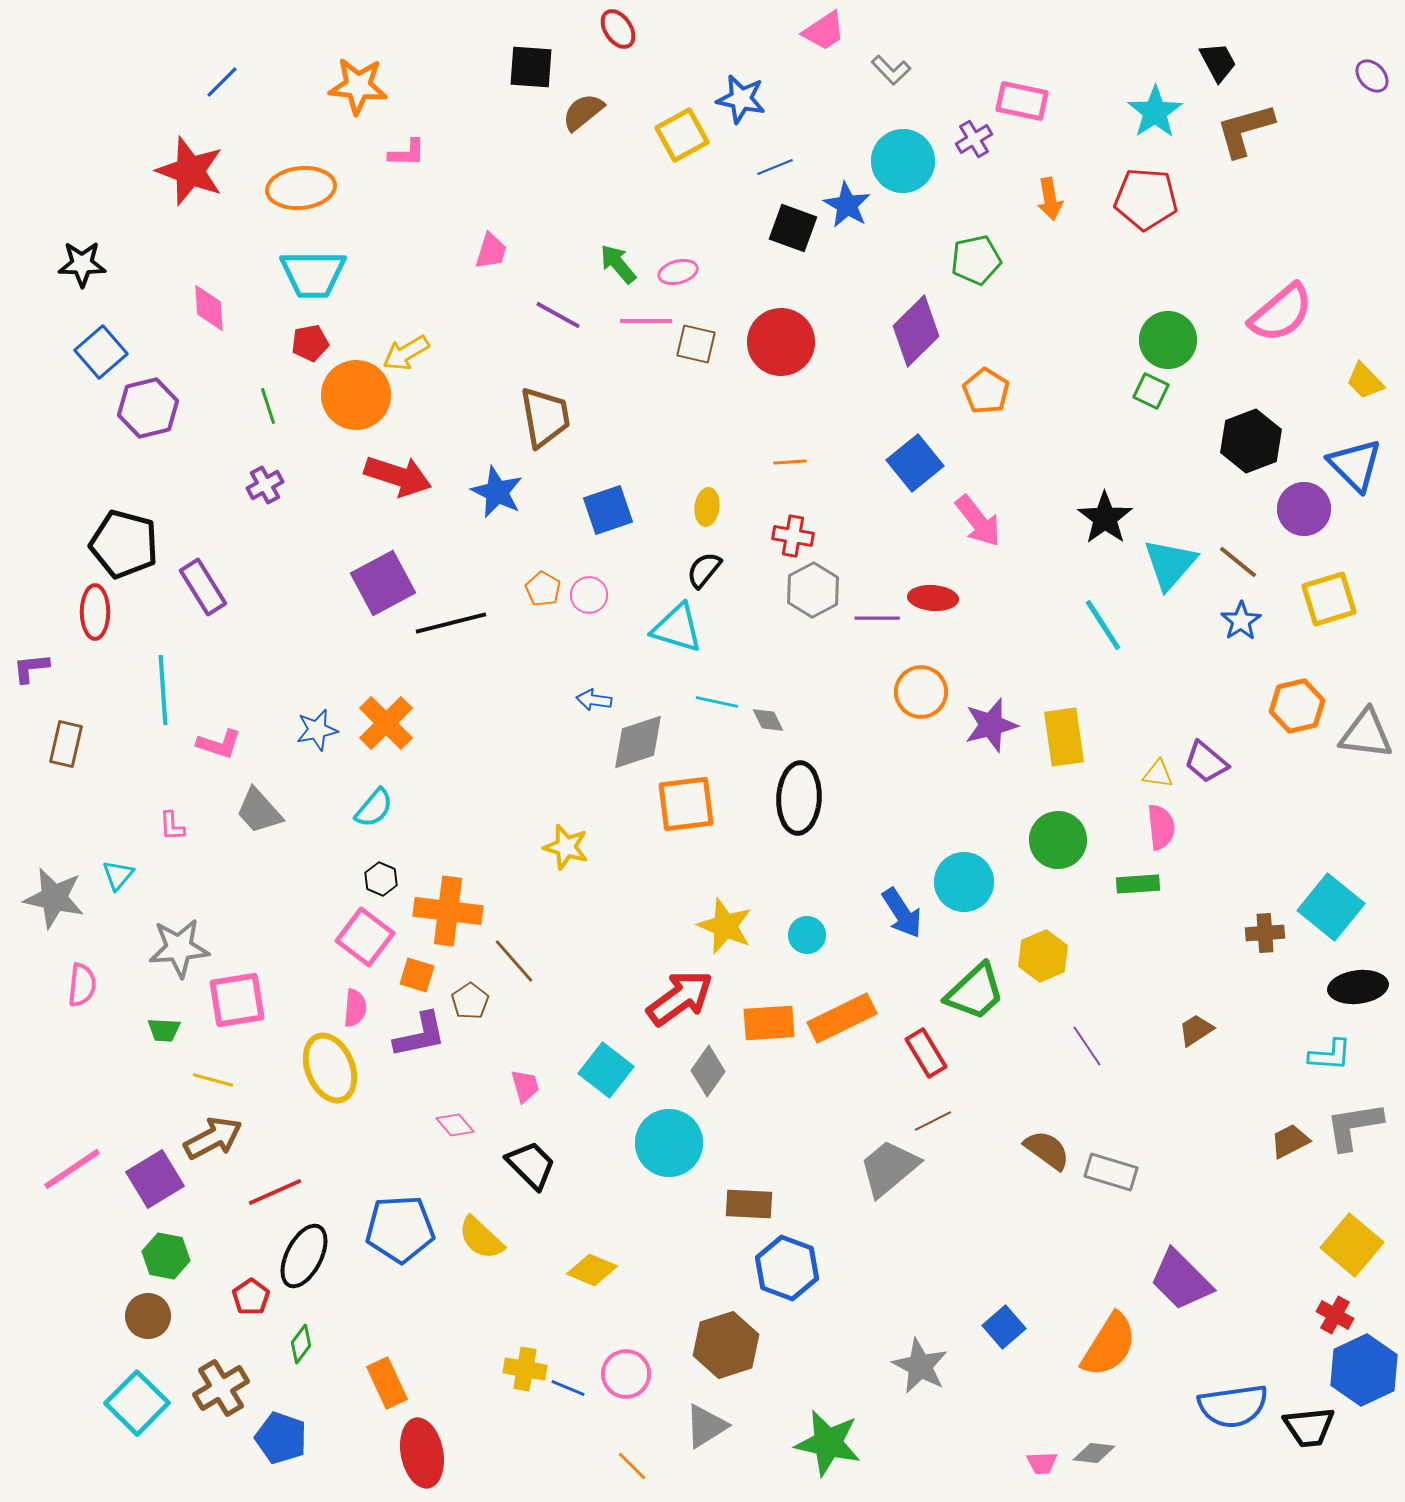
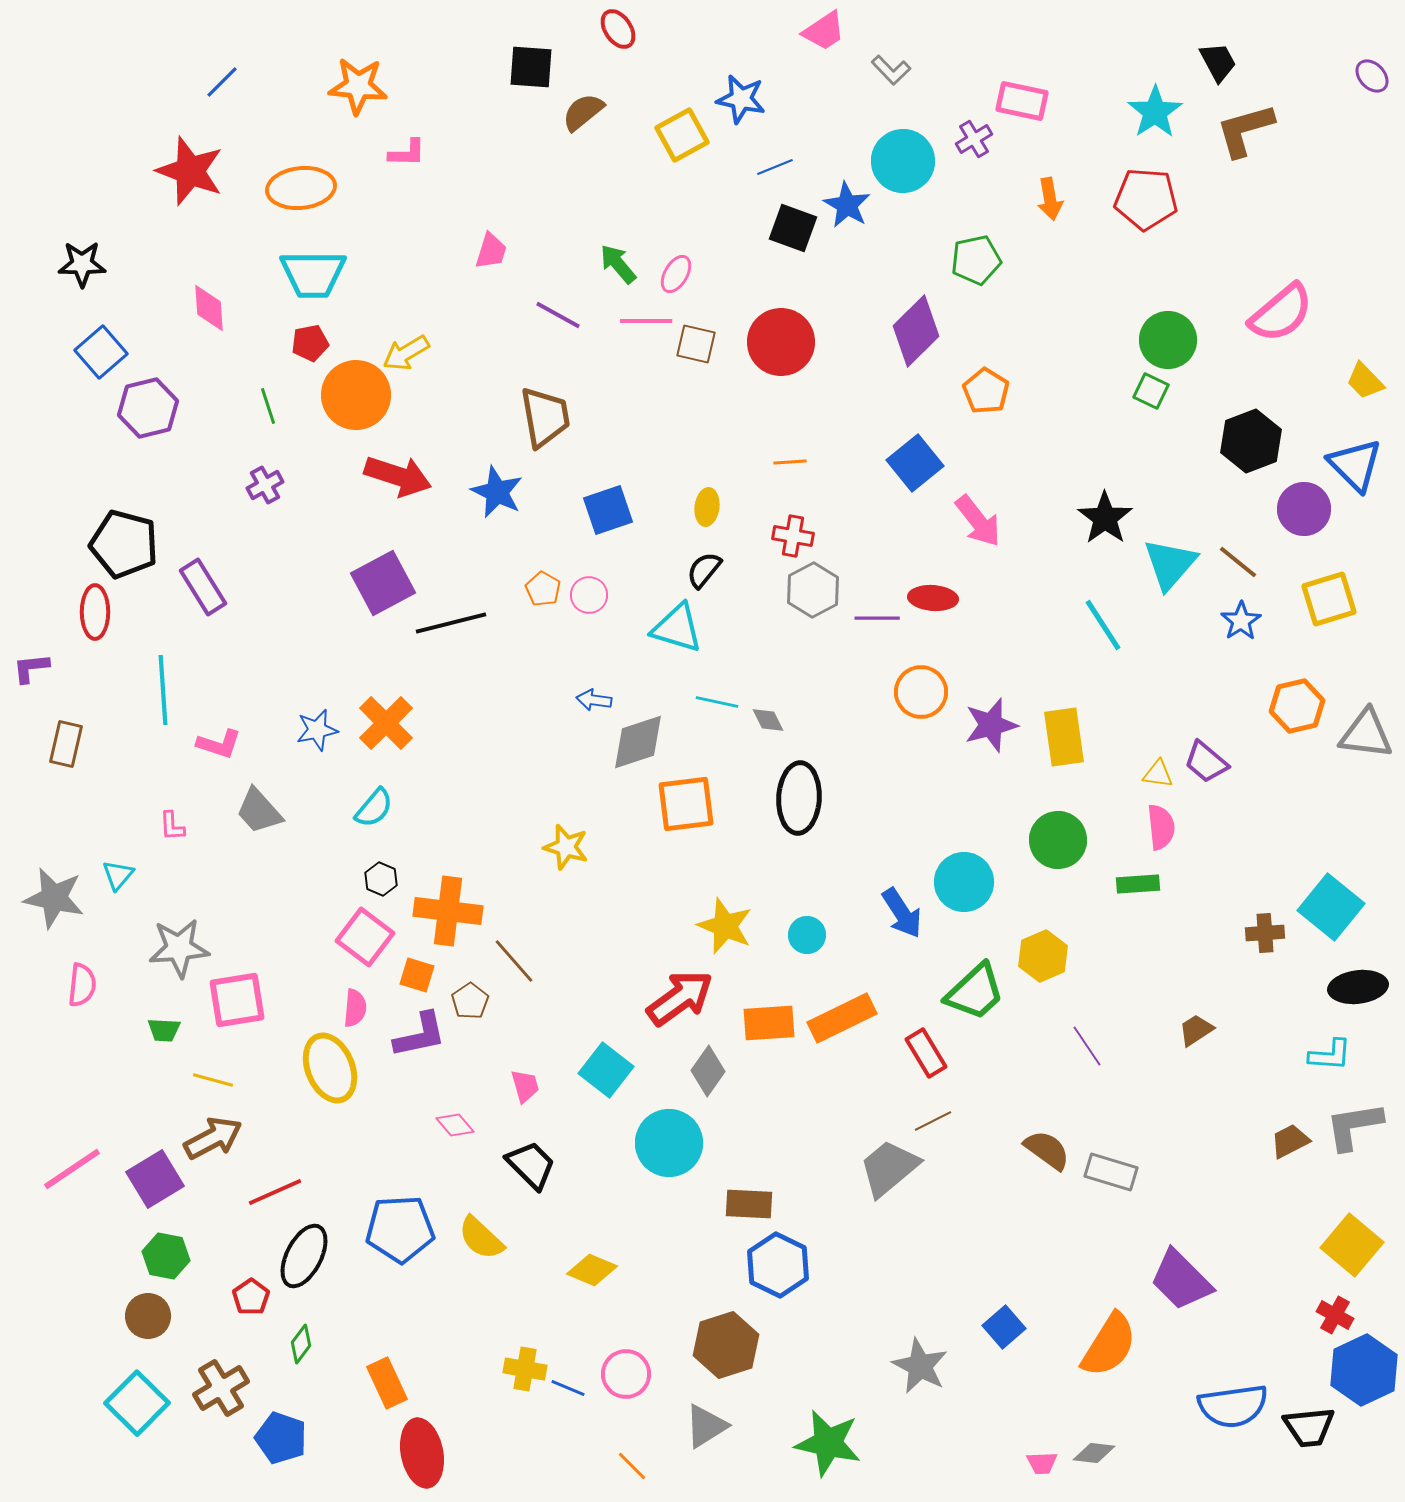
pink ellipse at (678, 272): moved 2 px left, 2 px down; rotated 45 degrees counterclockwise
blue hexagon at (787, 1268): moved 9 px left, 3 px up; rotated 6 degrees clockwise
